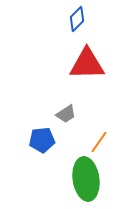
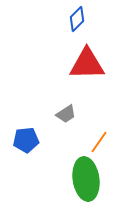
blue pentagon: moved 16 px left
